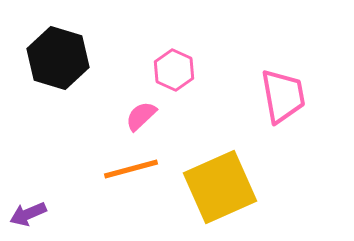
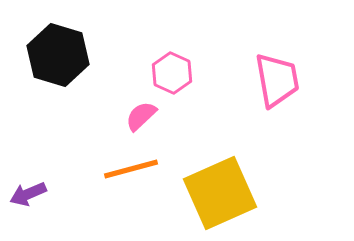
black hexagon: moved 3 px up
pink hexagon: moved 2 px left, 3 px down
pink trapezoid: moved 6 px left, 16 px up
yellow square: moved 6 px down
purple arrow: moved 20 px up
